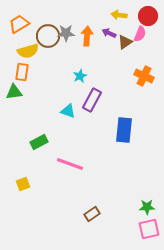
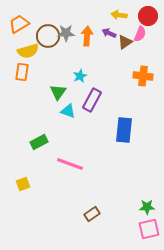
orange cross: moved 1 px left; rotated 18 degrees counterclockwise
green triangle: moved 44 px right; rotated 48 degrees counterclockwise
